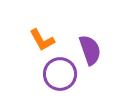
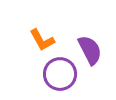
purple semicircle: rotated 8 degrees counterclockwise
